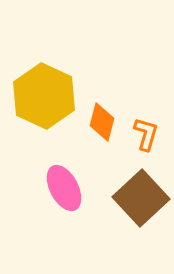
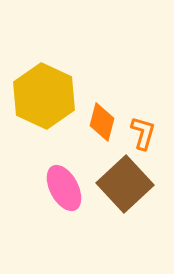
orange L-shape: moved 3 px left, 1 px up
brown square: moved 16 px left, 14 px up
